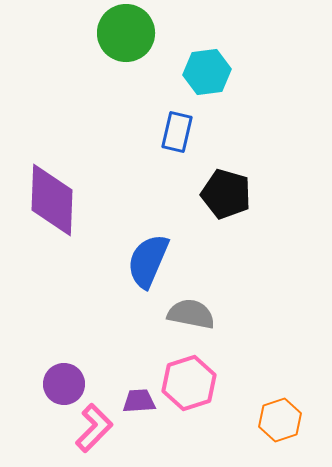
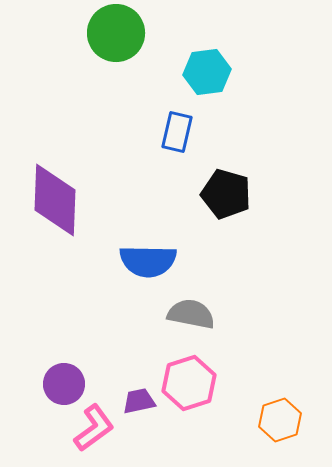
green circle: moved 10 px left
purple diamond: moved 3 px right
blue semicircle: rotated 112 degrees counterclockwise
purple trapezoid: rotated 8 degrees counterclockwise
pink L-shape: rotated 9 degrees clockwise
